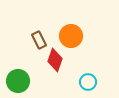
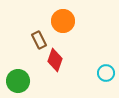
orange circle: moved 8 px left, 15 px up
cyan circle: moved 18 px right, 9 px up
